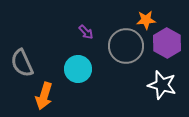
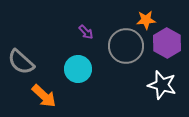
gray semicircle: moved 1 px left, 1 px up; rotated 24 degrees counterclockwise
orange arrow: rotated 64 degrees counterclockwise
